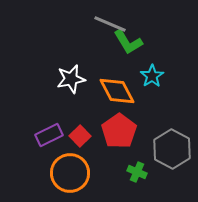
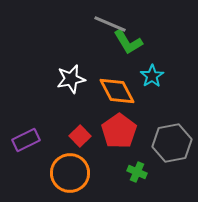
purple rectangle: moved 23 px left, 5 px down
gray hexagon: moved 6 px up; rotated 21 degrees clockwise
